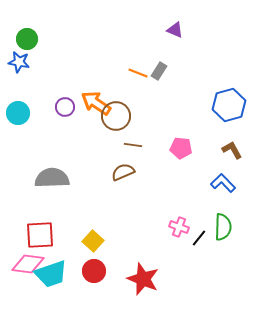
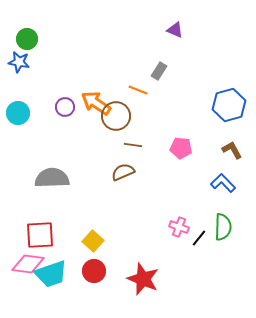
orange line: moved 17 px down
